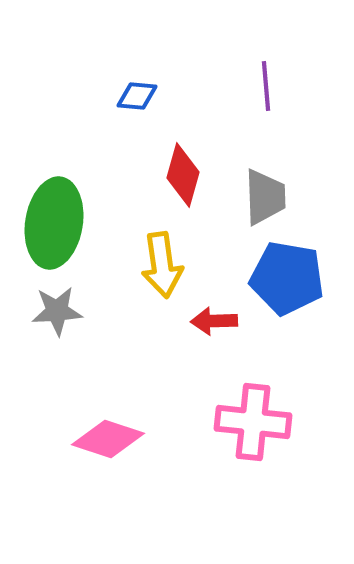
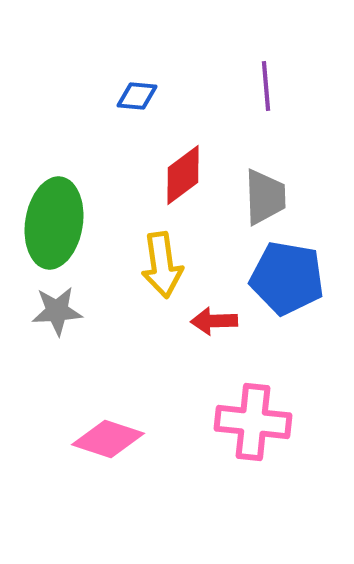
red diamond: rotated 38 degrees clockwise
